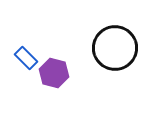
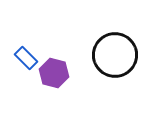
black circle: moved 7 px down
